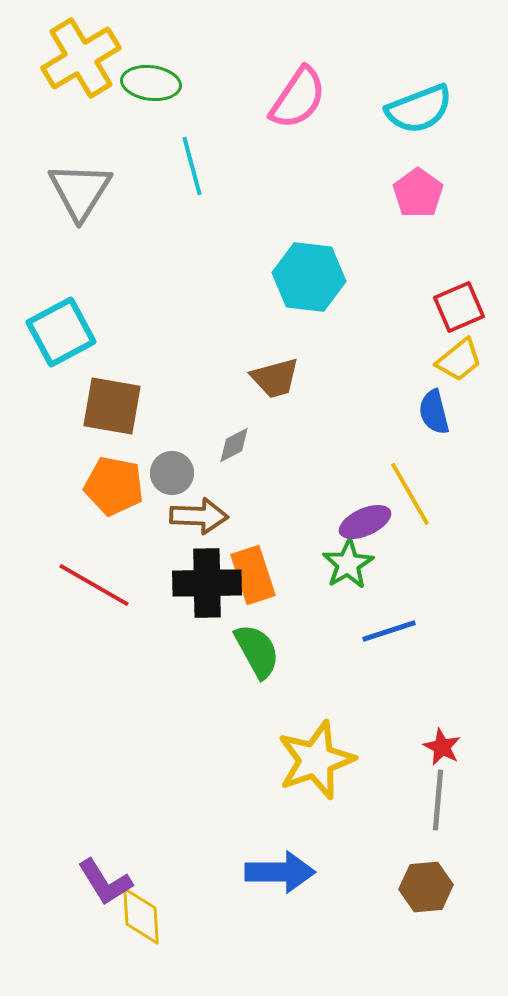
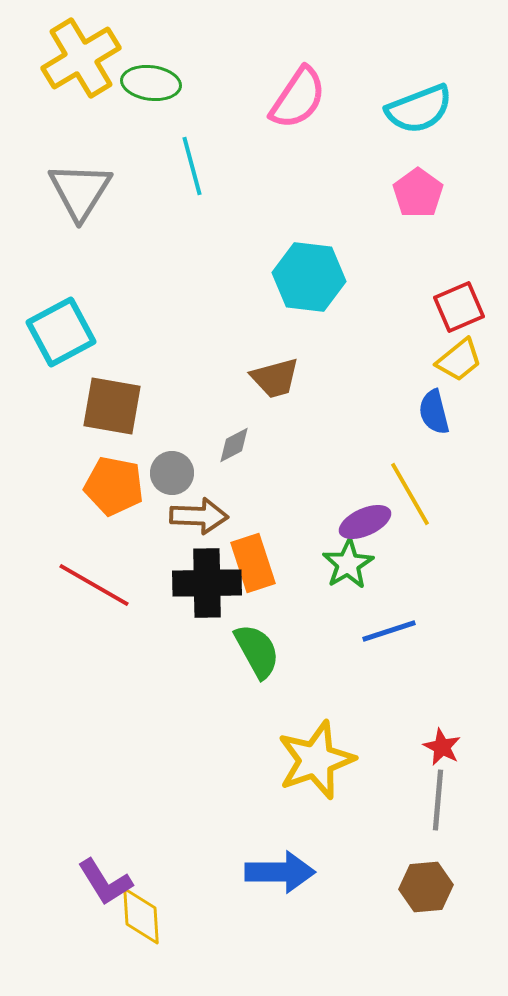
orange rectangle: moved 12 px up
